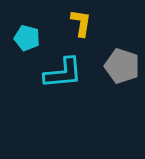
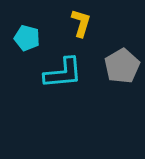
yellow L-shape: rotated 8 degrees clockwise
gray pentagon: rotated 24 degrees clockwise
